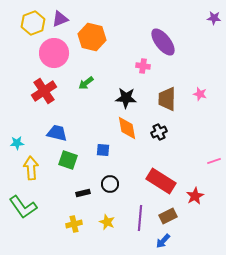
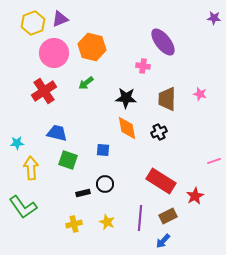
orange hexagon: moved 10 px down
black circle: moved 5 px left
